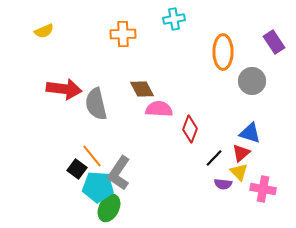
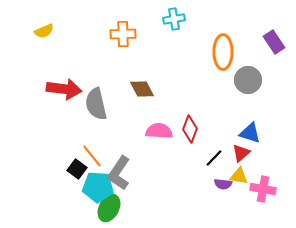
gray circle: moved 4 px left, 1 px up
pink semicircle: moved 22 px down
yellow triangle: moved 4 px down; rotated 36 degrees counterclockwise
